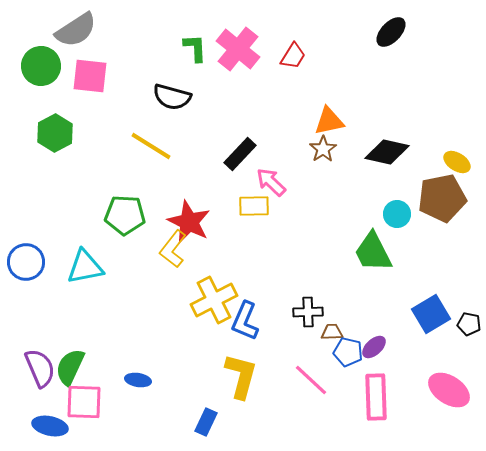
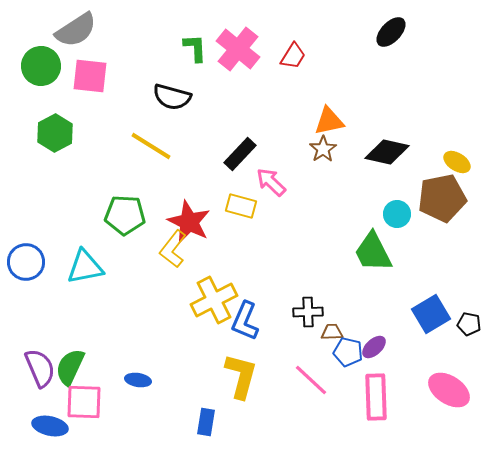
yellow rectangle at (254, 206): moved 13 px left; rotated 16 degrees clockwise
blue rectangle at (206, 422): rotated 16 degrees counterclockwise
